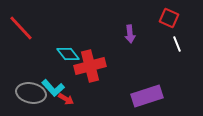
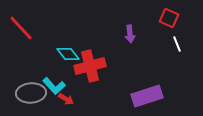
cyan L-shape: moved 1 px right, 2 px up
gray ellipse: rotated 16 degrees counterclockwise
